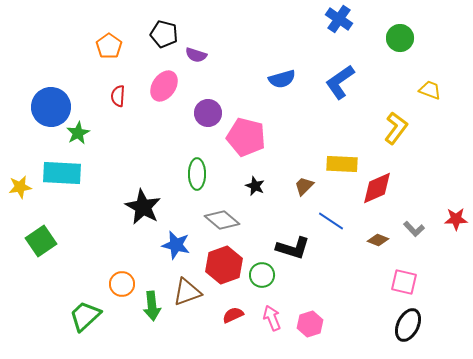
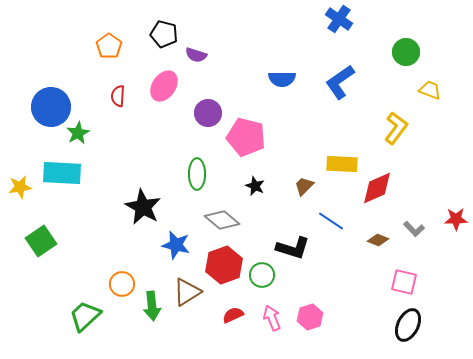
green circle at (400, 38): moved 6 px right, 14 px down
blue semicircle at (282, 79): rotated 16 degrees clockwise
brown triangle at (187, 292): rotated 12 degrees counterclockwise
pink hexagon at (310, 324): moved 7 px up
